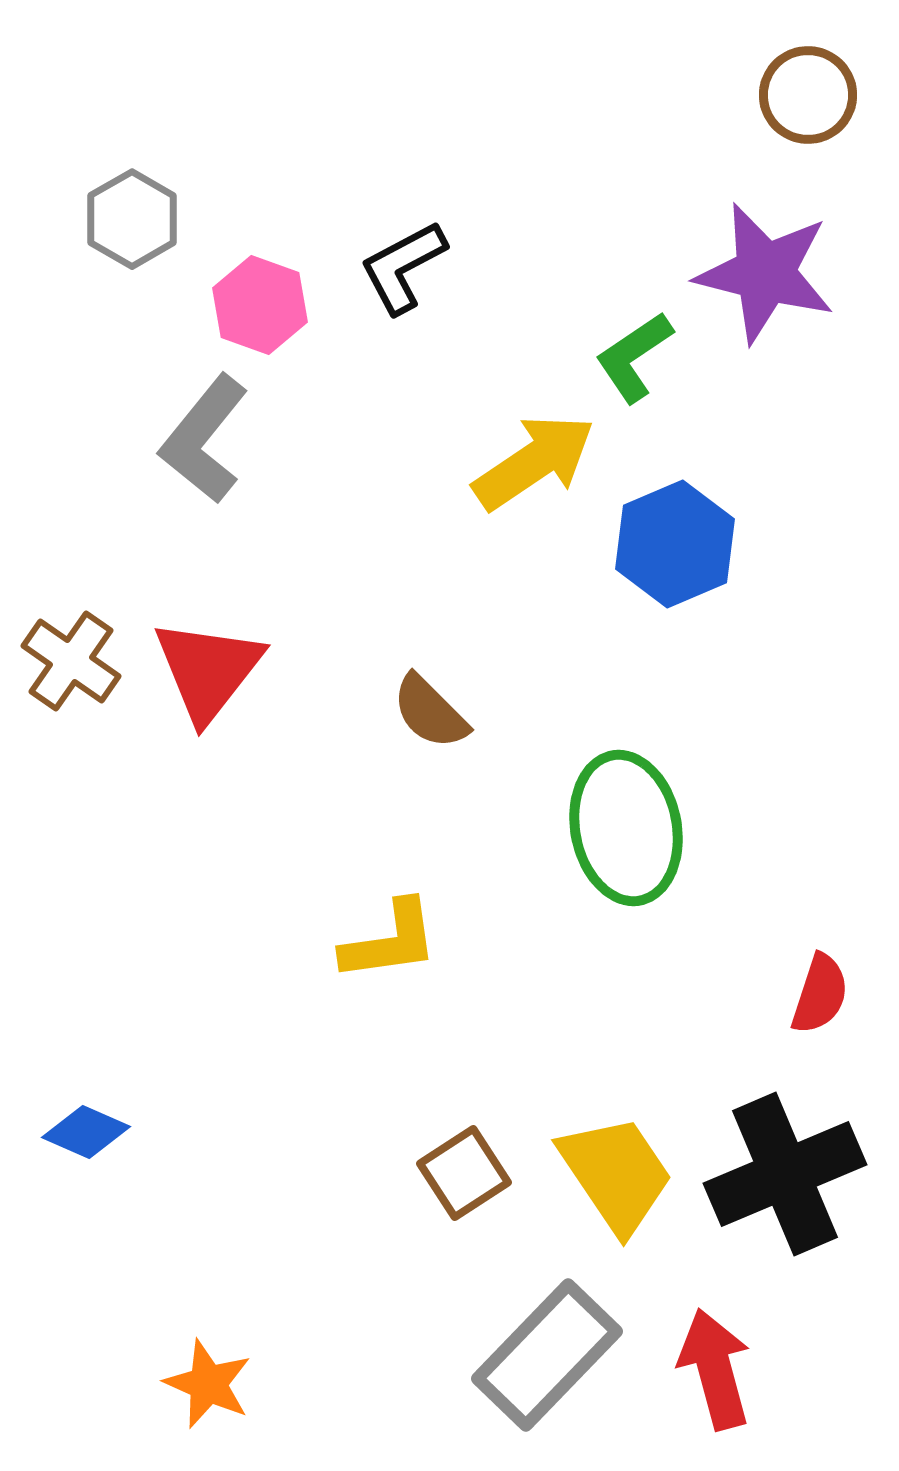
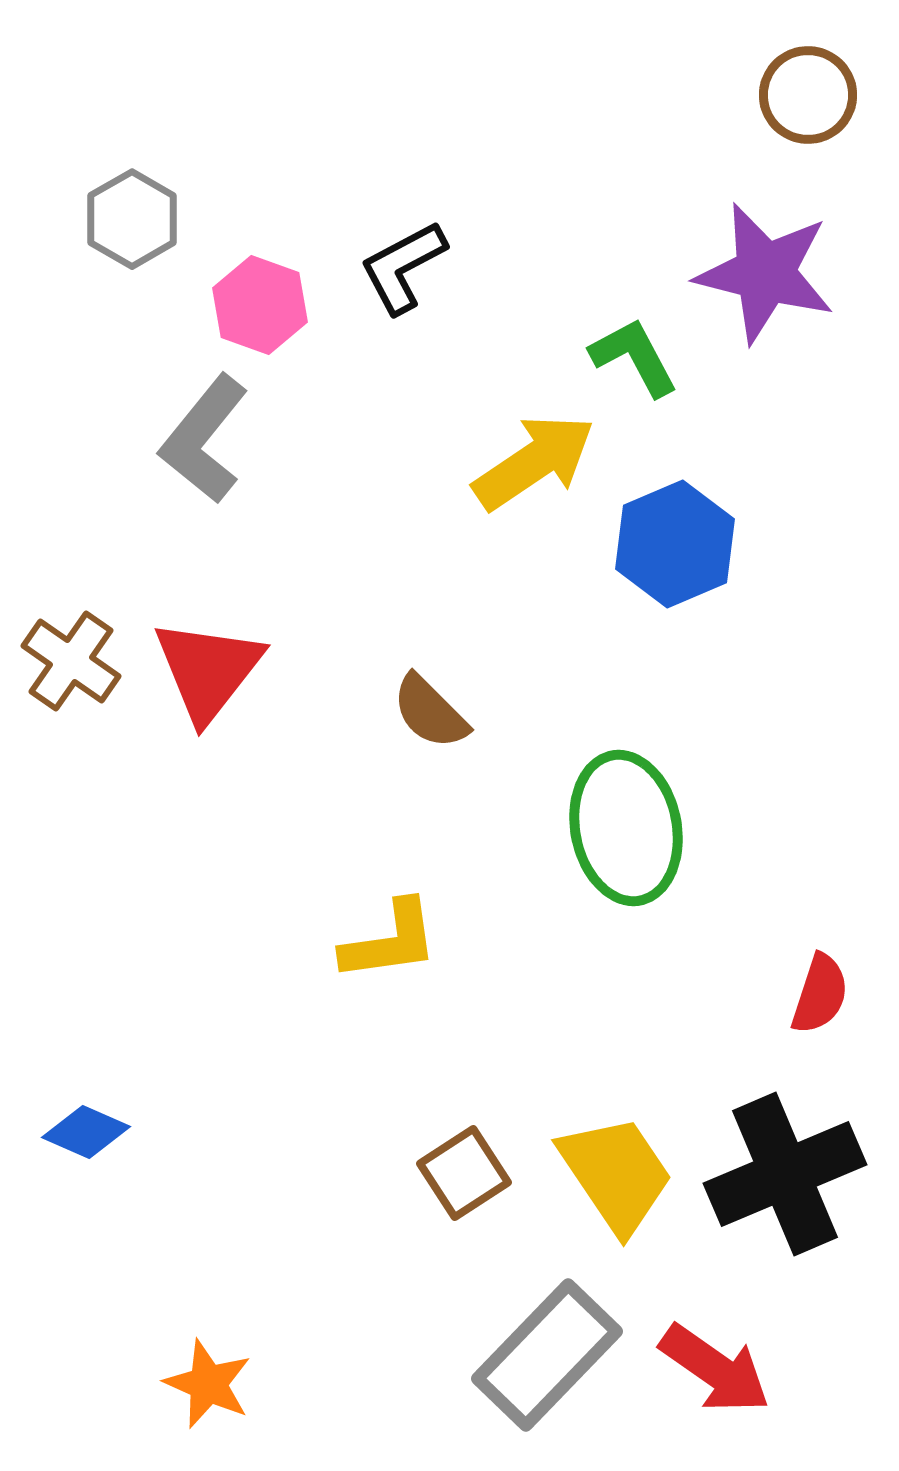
green L-shape: rotated 96 degrees clockwise
red arrow: rotated 140 degrees clockwise
